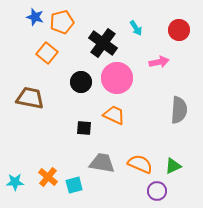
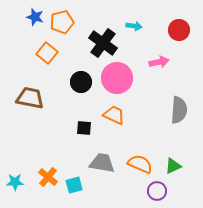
cyan arrow: moved 2 px left, 2 px up; rotated 49 degrees counterclockwise
